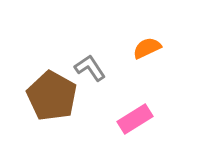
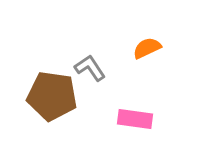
brown pentagon: rotated 21 degrees counterclockwise
pink rectangle: rotated 40 degrees clockwise
